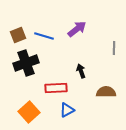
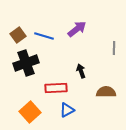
brown square: rotated 14 degrees counterclockwise
orange square: moved 1 px right
